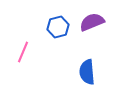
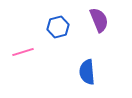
purple semicircle: moved 7 px right, 2 px up; rotated 90 degrees clockwise
pink line: rotated 50 degrees clockwise
